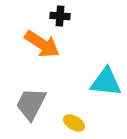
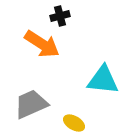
black cross: rotated 18 degrees counterclockwise
cyan triangle: moved 3 px left, 2 px up
gray trapezoid: rotated 39 degrees clockwise
